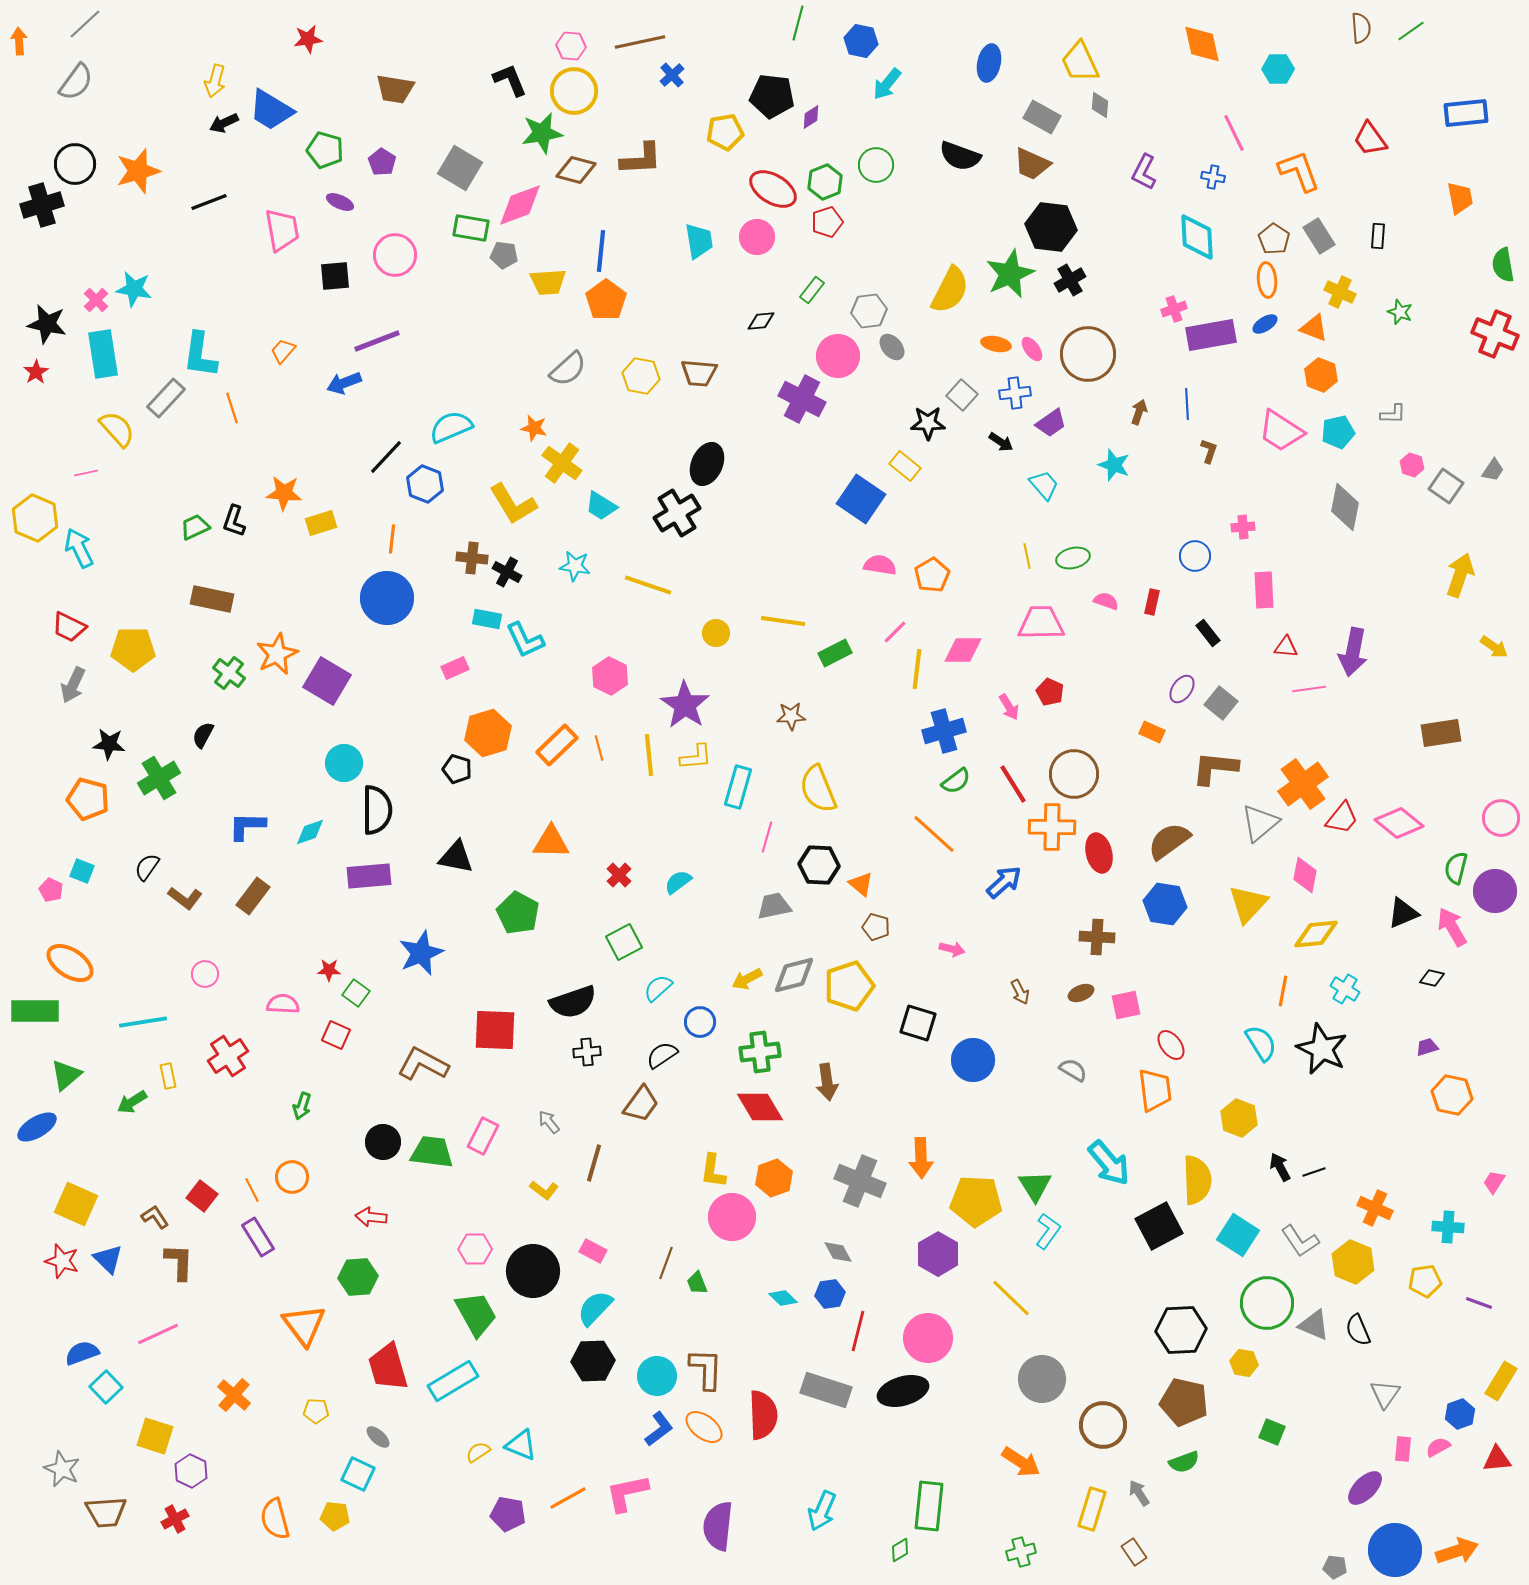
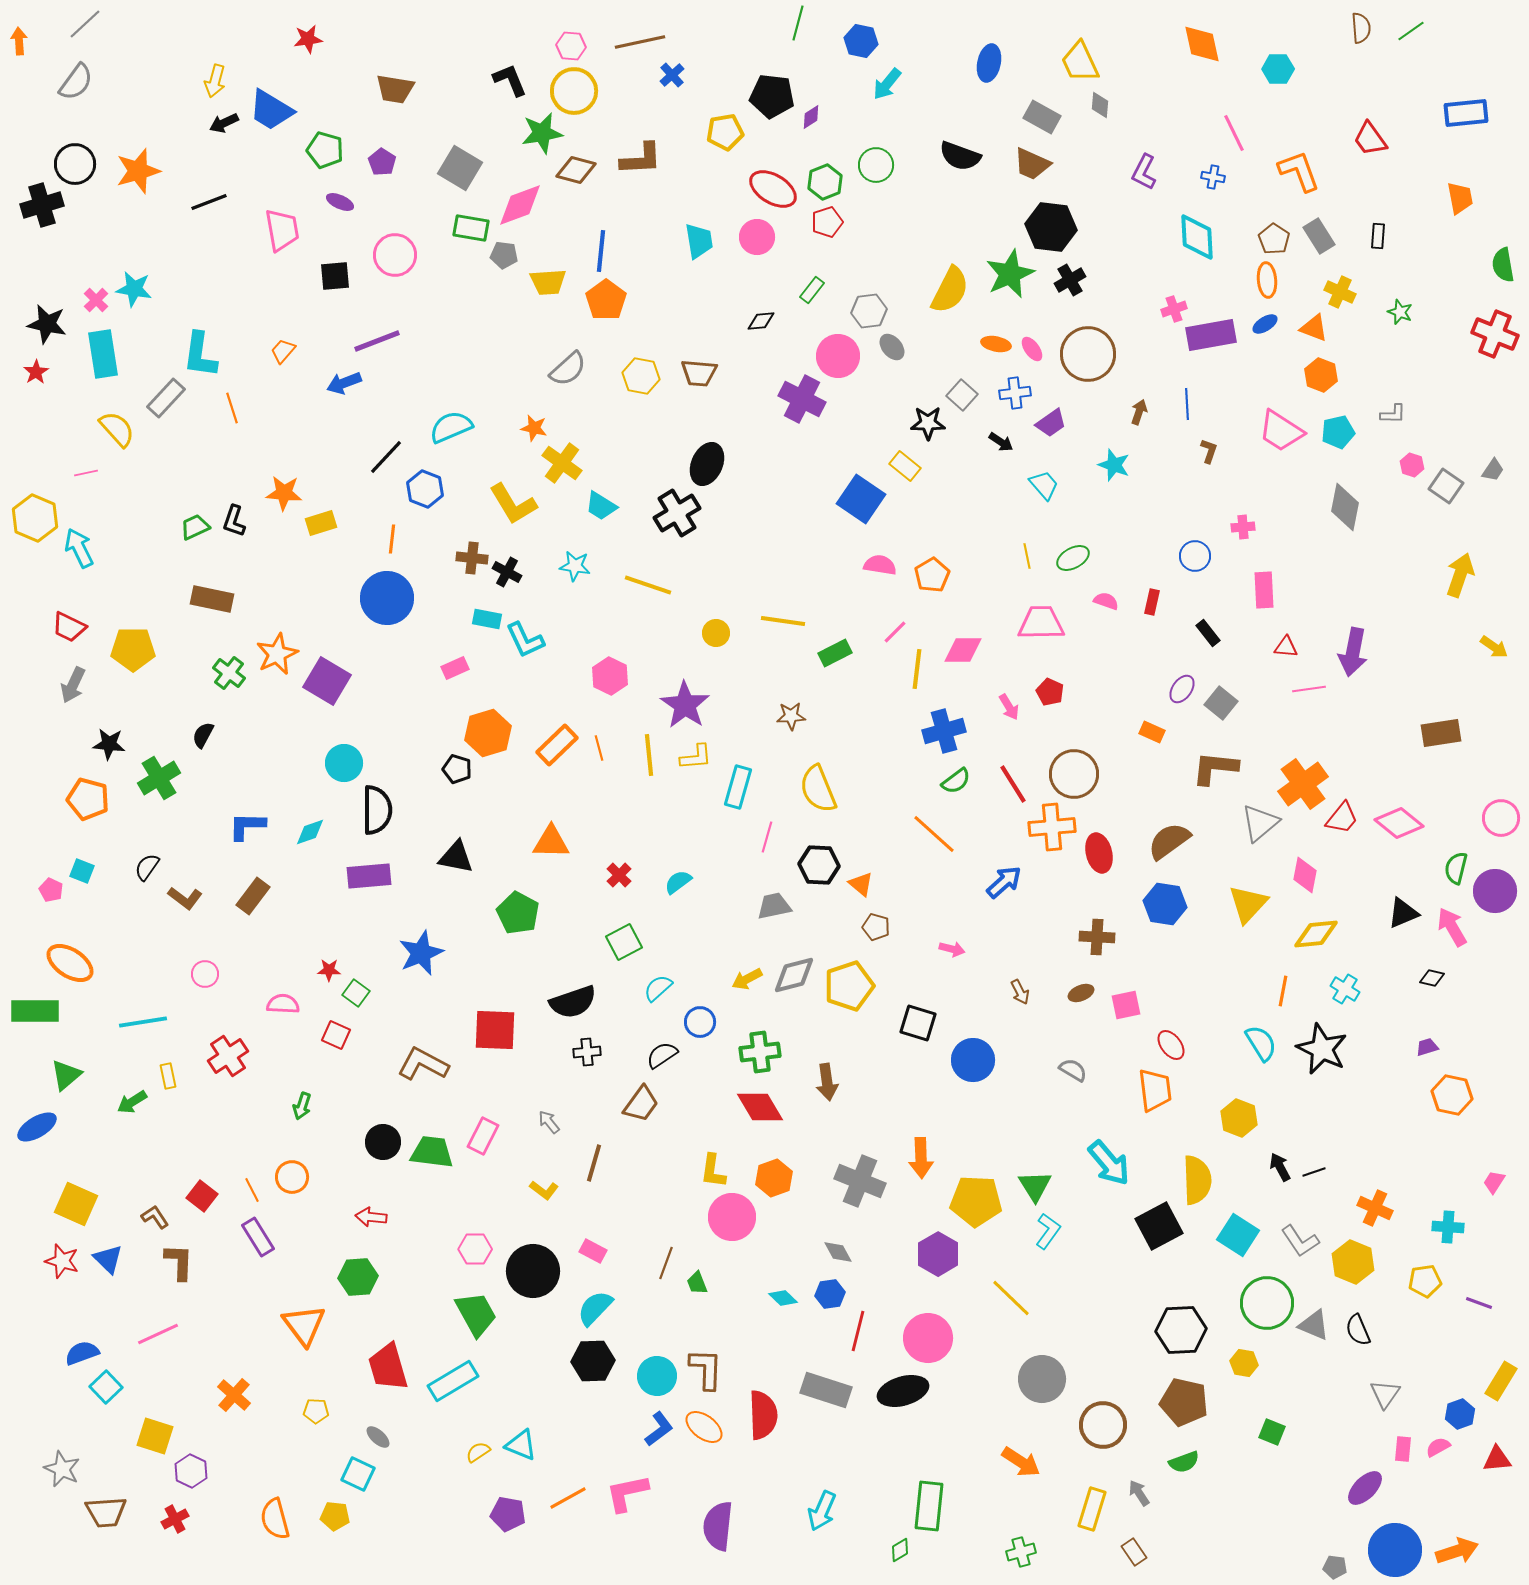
blue hexagon at (425, 484): moved 5 px down
green ellipse at (1073, 558): rotated 16 degrees counterclockwise
orange cross at (1052, 827): rotated 6 degrees counterclockwise
